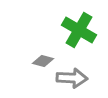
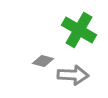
gray arrow: moved 1 px right, 3 px up
